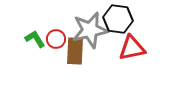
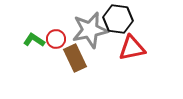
green L-shape: moved 1 px left, 1 px down; rotated 25 degrees counterclockwise
brown rectangle: moved 7 px down; rotated 28 degrees counterclockwise
